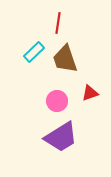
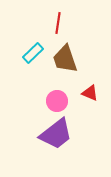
cyan rectangle: moved 1 px left, 1 px down
red triangle: rotated 42 degrees clockwise
purple trapezoid: moved 5 px left, 3 px up; rotated 6 degrees counterclockwise
